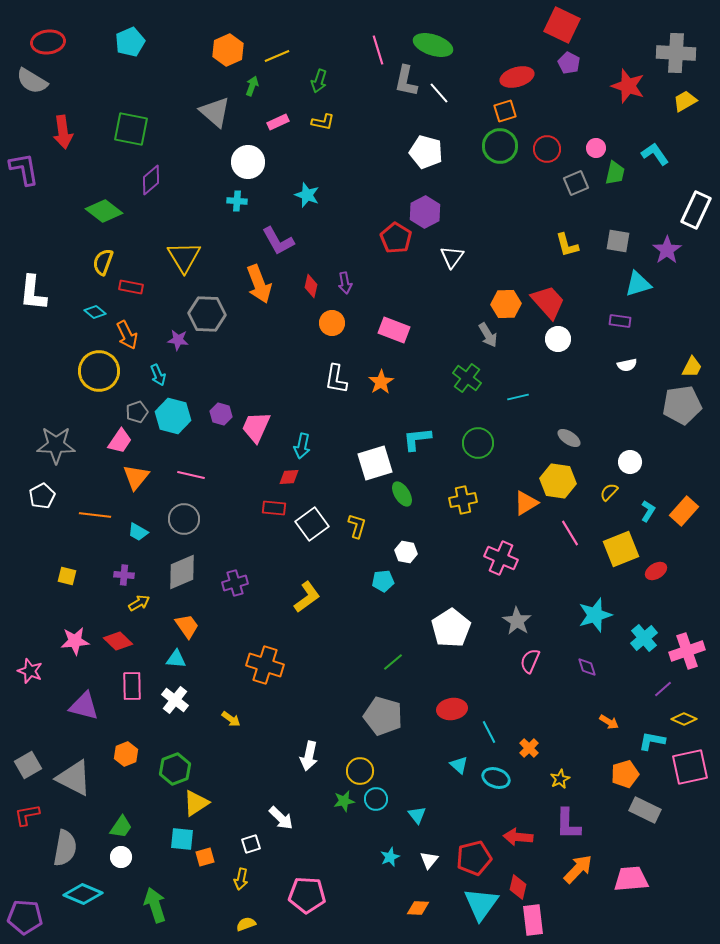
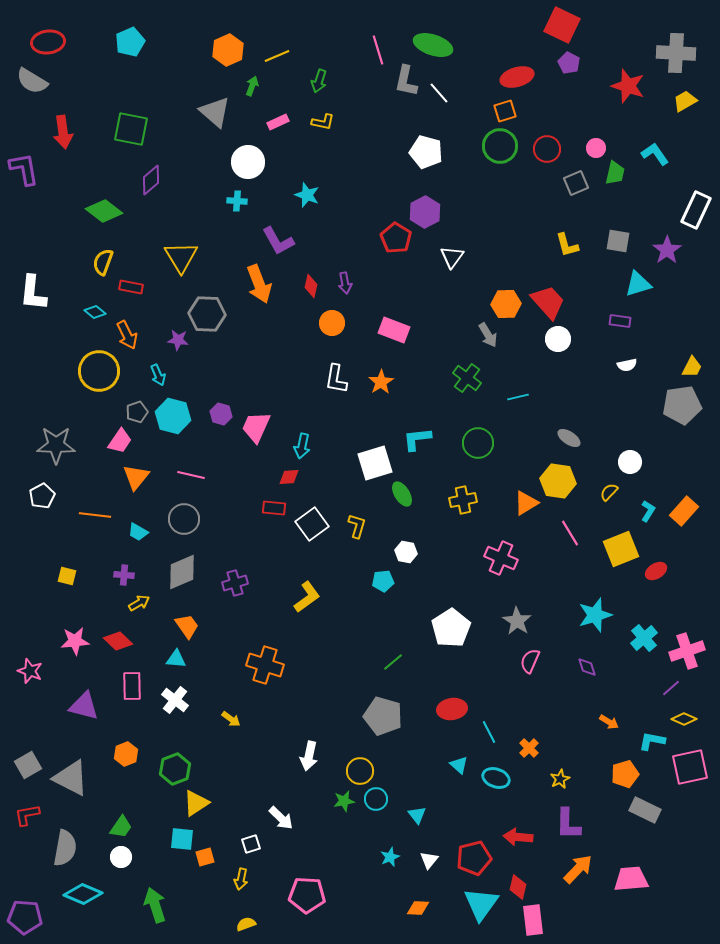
yellow triangle at (184, 257): moved 3 px left
purple line at (663, 689): moved 8 px right, 1 px up
gray triangle at (74, 778): moved 3 px left
